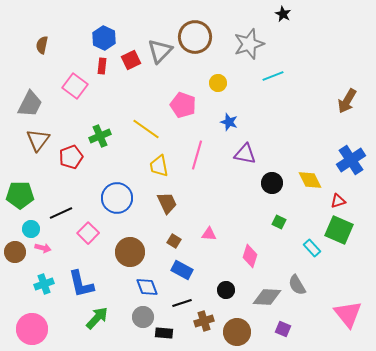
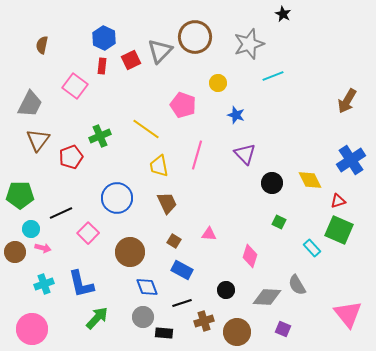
blue star at (229, 122): moved 7 px right, 7 px up
purple triangle at (245, 154): rotated 35 degrees clockwise
